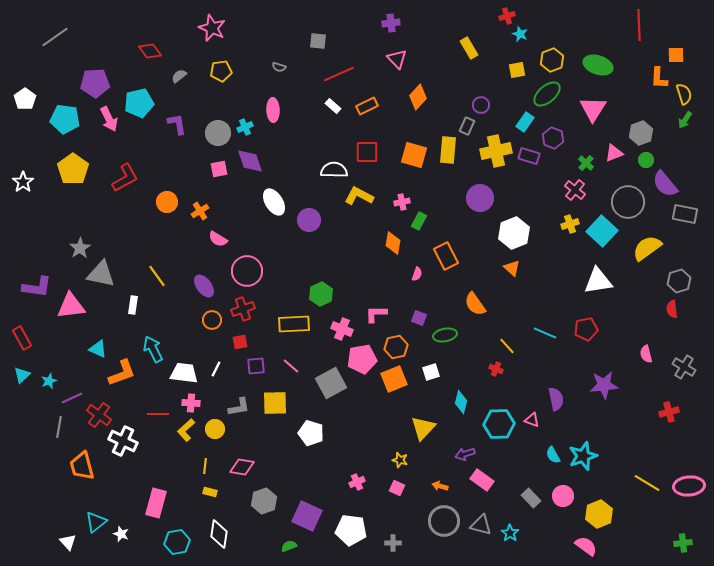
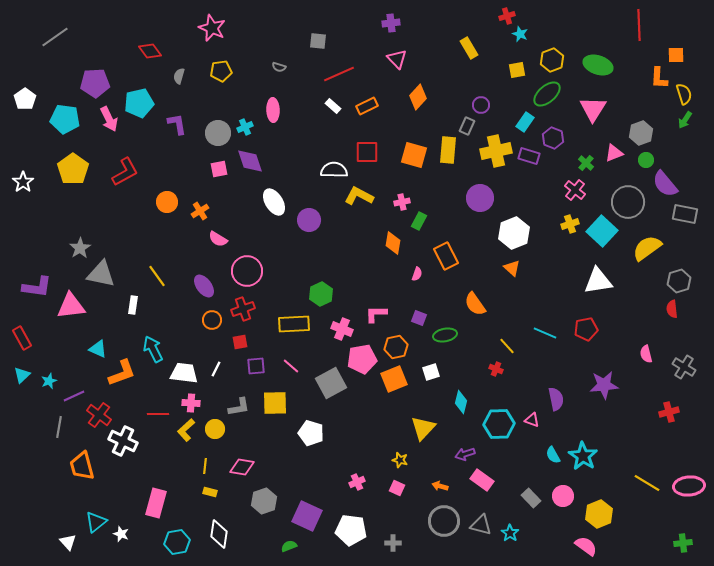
gray semicircle at (179, 76): rotated 35 degrees counterclockwise
red L-shape at (125, 178): moved 6 px up
purple line at (72, 398): moved 2 px right, 2 px up
cyan star at (583, 456): rotated 20 degrees counterclockwise
